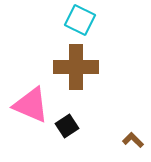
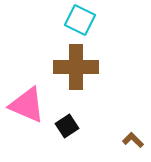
pink triangle: moved 4 px left
